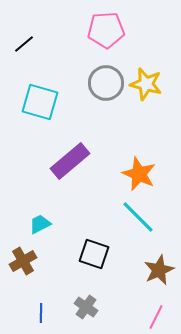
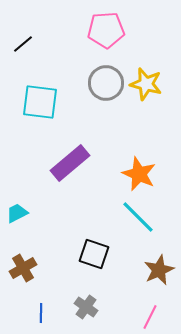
black line: moved 1 px left
cyan square: rotated 9 degrees counterclockwise
purple rectangle: moved 2 px down
cyan trapezoid: moved 23 px left, 11 px up
brown cross: moved 7 px down
pink line: moved 6 px left
